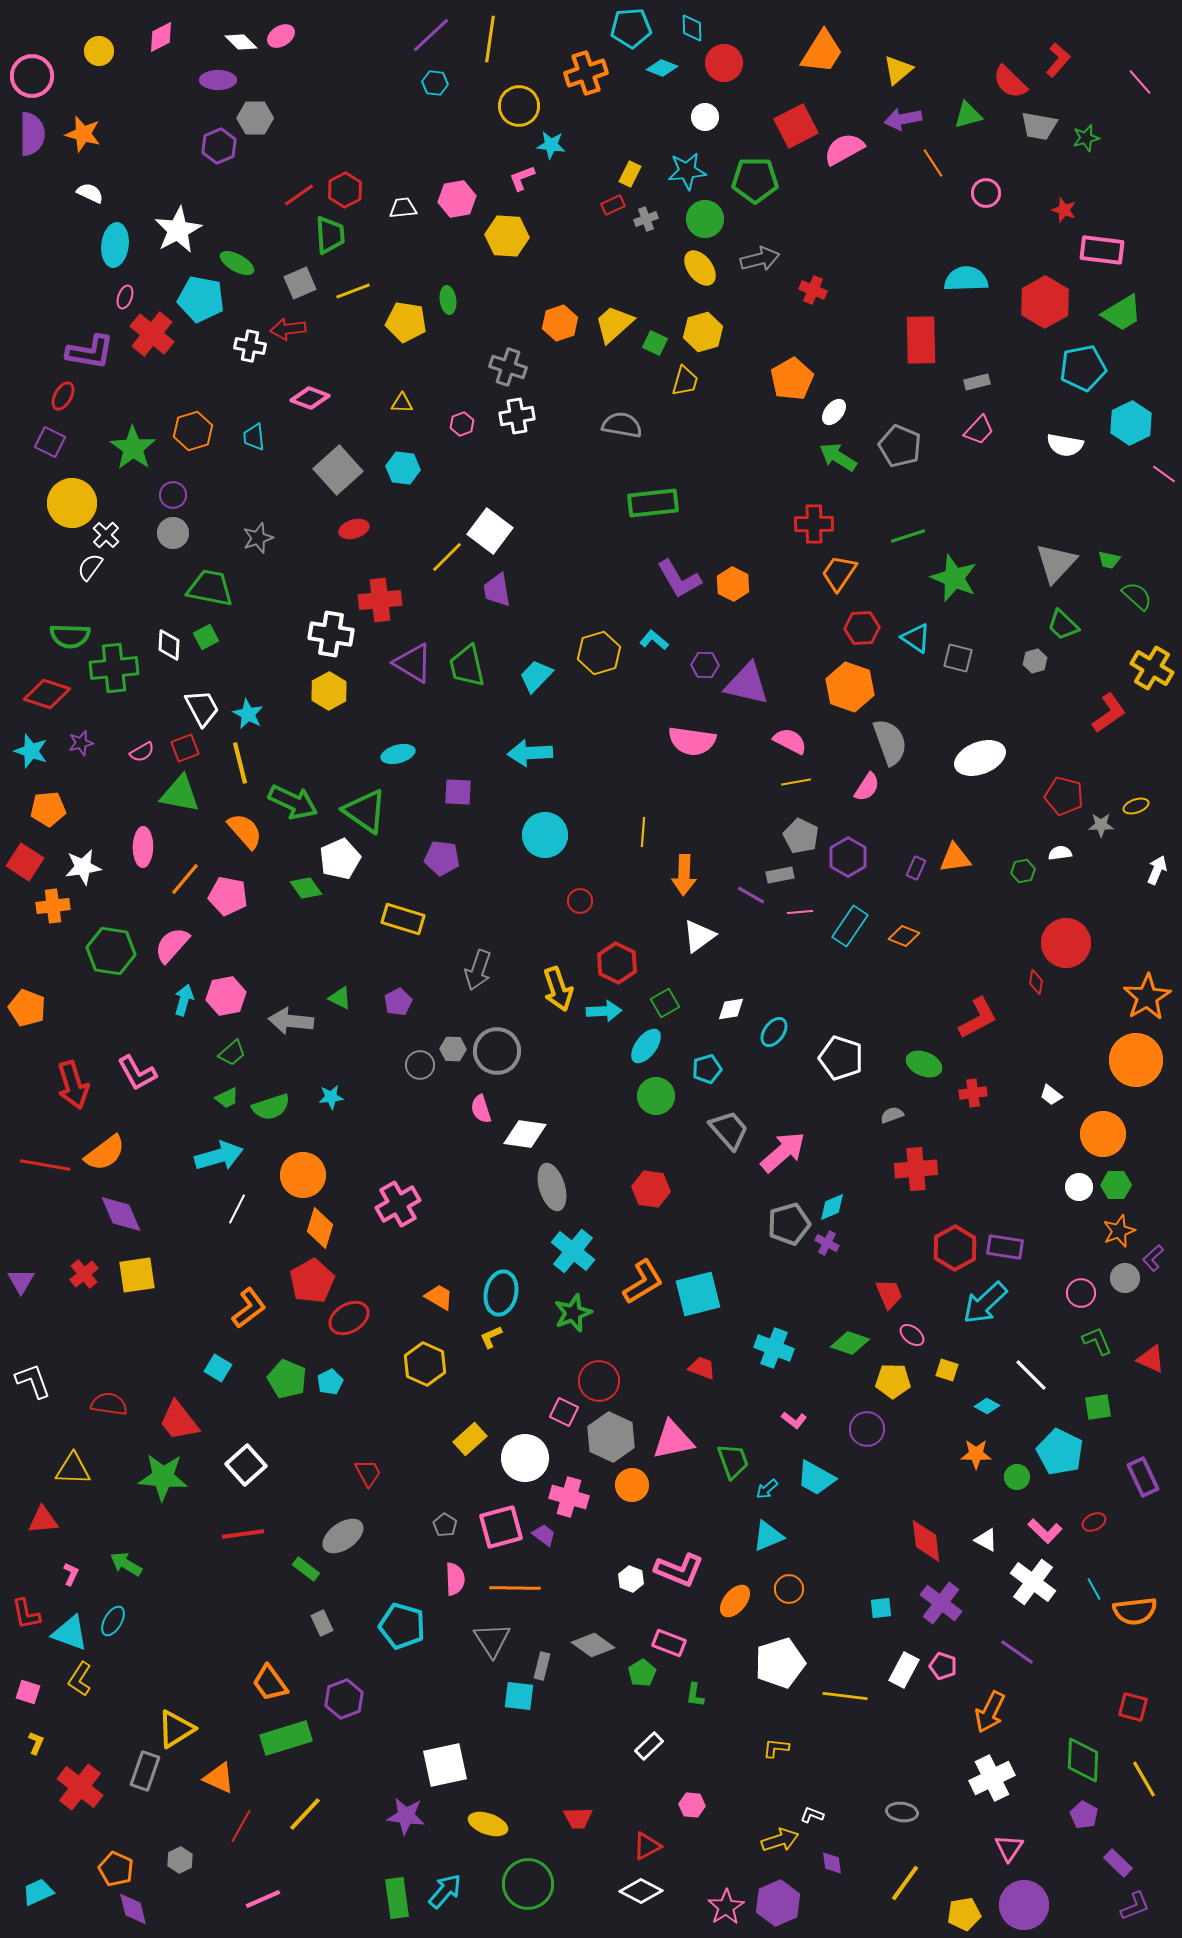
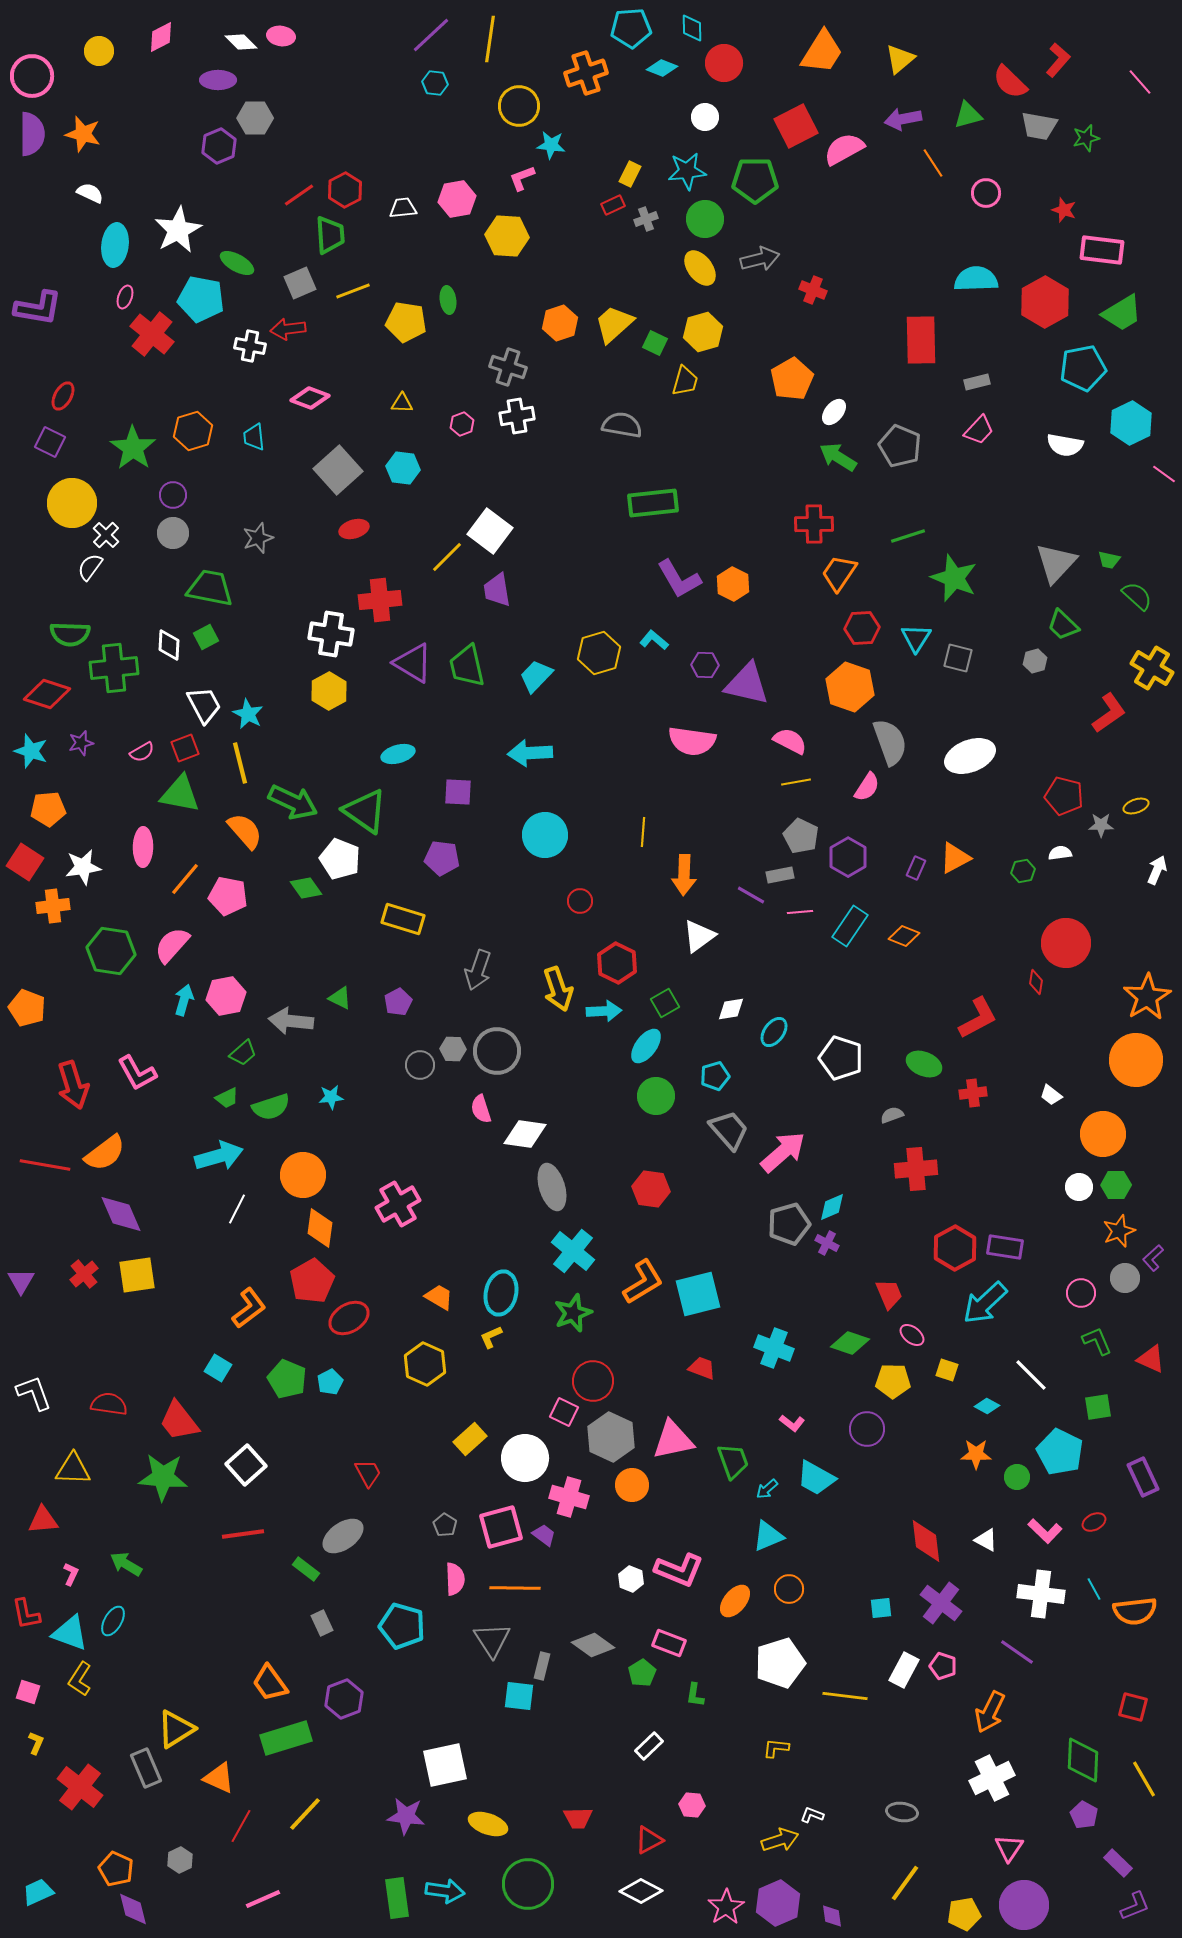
pink ellipse at (281, 36): rotated 40 degrees clockwise
yellow triangle at (898, 70): moved 2 px right, 11 px up
cyan semicircle at (966, 279): moved 10 px right
purple L-shape at (90, 352): moved 52 px left, 44 px up
green semicircle at (70, 636): moved 2 px up
cyan triangle at (916, 638): rotated 28 degrees clockwise
white trapezoid at (202, 708): moved 2 px right, 3 px up
white ellipse at (980, 758): moved 10 px left, 2 px up
orange triangle at (955, 858): rotated 20 degrees counterclockwise
white pentagon at (340, 859): rotated 27 degrees counterclockwise
green trapezoid at (232, 1053): moved 11 px right
cyan pentagon at (707, 1069): moved 8 px right, 7 px down
orange diamond at (320, 1228): rotated 9 degrees counterclockwise
white L-shape at (33, 1381): moved 1 px right, 12 px down
red circle at (599, 1381): moved 6 px left
pink L-shape at (794, 1420): moved 2 px left, 3 px down
white cross at (1033, 1582): moved 8 px right, 12 px down; rotated 30 degrees counterclockwise
gray rectangle at (145, 1771): moved 1 px right, 3 px up; rotated 42 degrees counterclockwise
red triangle at (647, 1846): moved 2 px right, 6 px up
purple diamond at (832, 1863): moved 53 px down
cyan arrow at (445, 1891): rotated 57 degrees clockwise
